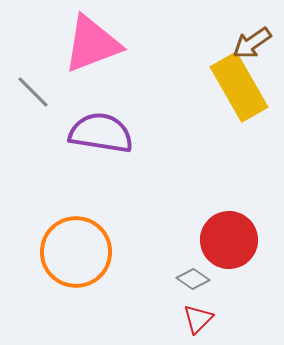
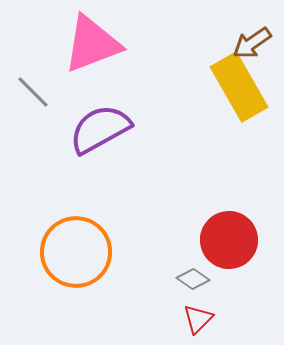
purple semicircle: moved 1 px left, 4 px up; rotated 38 degrees counterclockwise
